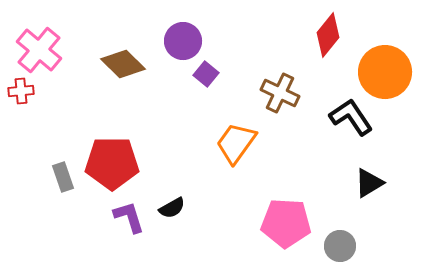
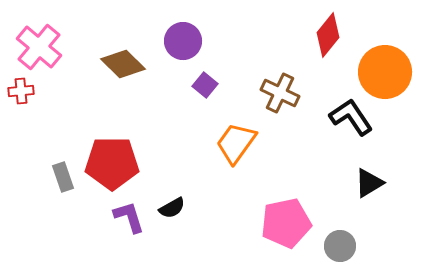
pink cross: moved 3 px up
purple square: moved 1 px left, 11 px down
pink pentagon: rotated 15 degrees counterclockwise
